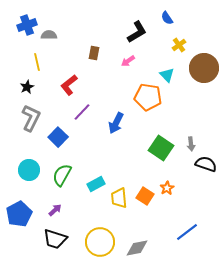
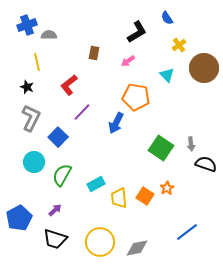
black star: rotated 24 degrees counterclockwise
orange pentagon: moved 12 px left
cyan circle: moved 5 px right, 8 px up
blue pentagon: moved 4 px down
